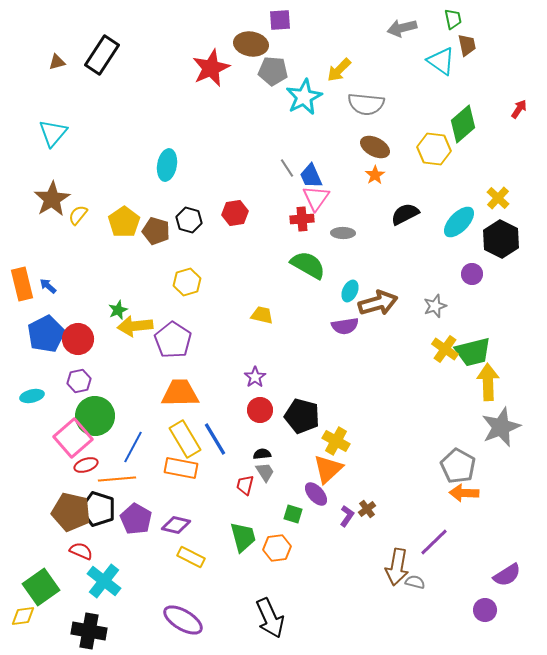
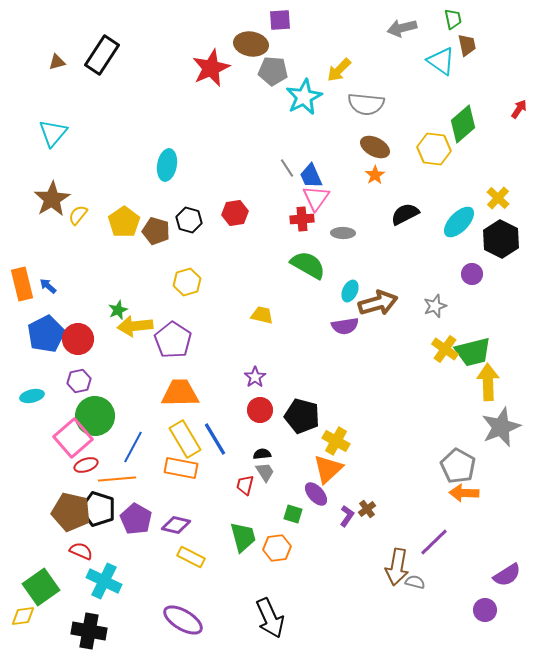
cyan cross at (104, 581): rotated 12 degrees counterclockwise
